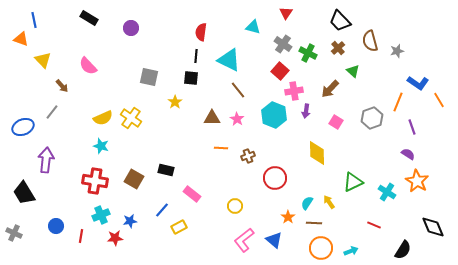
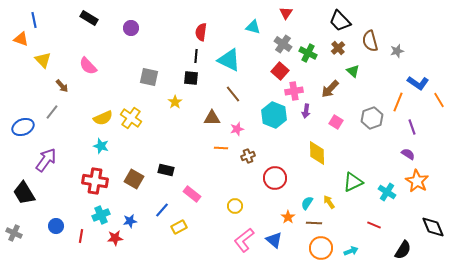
brown line at (238, 90): moved 5 px left, 4 px down
pink star at (237, 119): moved 10 px down; rotated 24 degrees clockwise
purple arrow at (46, 160): rotated 30 degrees clockwise
